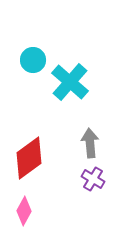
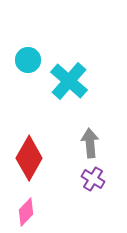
cyan circle: moved 5 px left
cyan cross: moved 1 px left, 1 px up
red diamond: rotated 24 degrees counterclockwise
pink diamond: moved 2 px right, 1 px down; rotated 16 degrees clockwise
